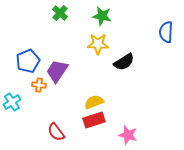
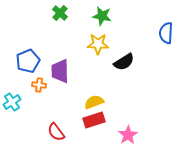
blue semicircle: moved 1 px down
purple trapezoid: moved 3 px right; rotated 35 degrees counterclockwise
pink star: rotated 24 degrees clockwise
